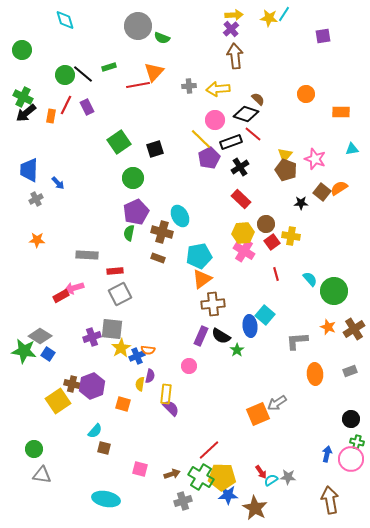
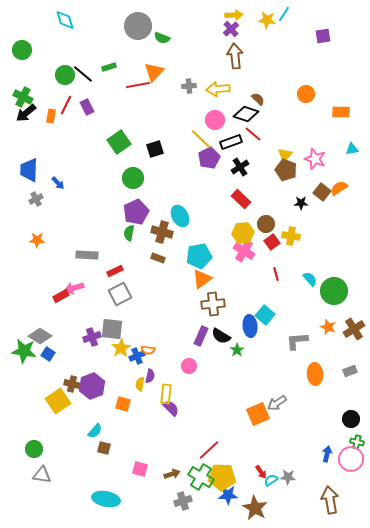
yellow star at (269, 18): moved 2 px left, 2 px down
red rectangle at (115, 271): rotated 21 degrees counterclockwise
